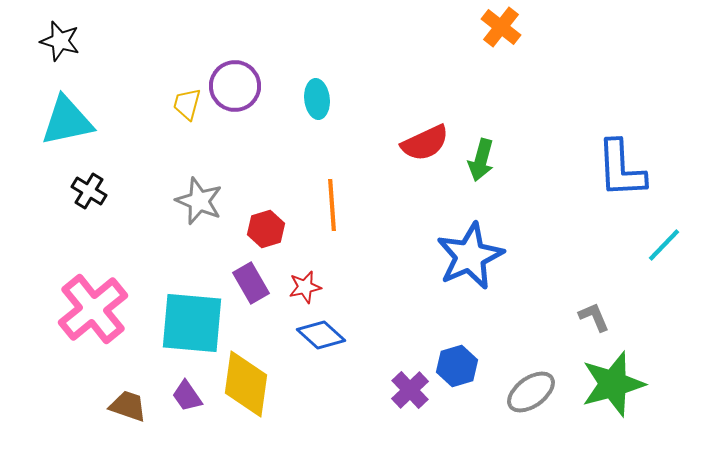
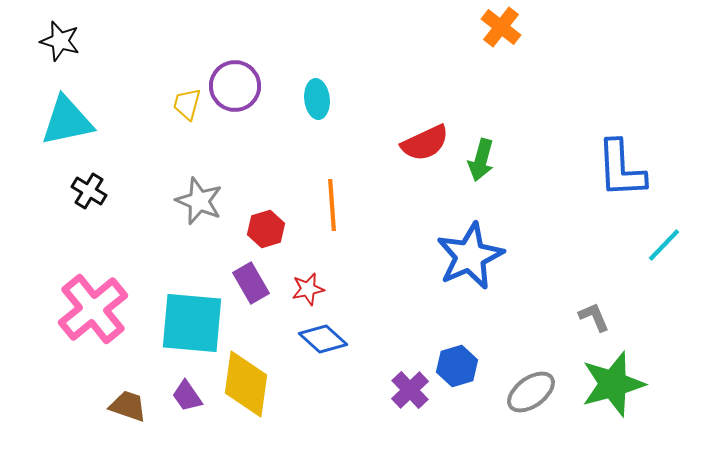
red star: moved 3 px right, 2 px down
blue diamond: moved 2 px right, 4 px down
